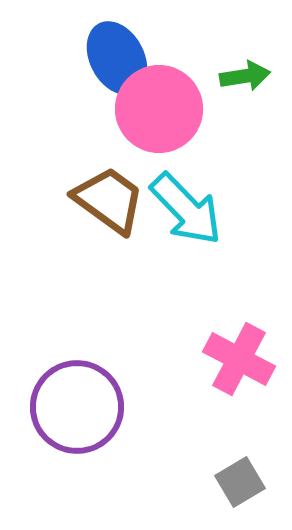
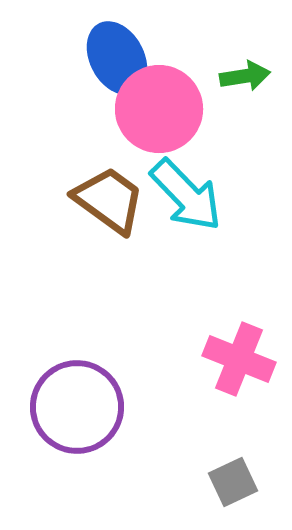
cyan arrow: moved 14 px up
pink cross: rotated 6 degrees counterclockwise
gray square: moved 7 px left; rotated 6 degrees clockwise
